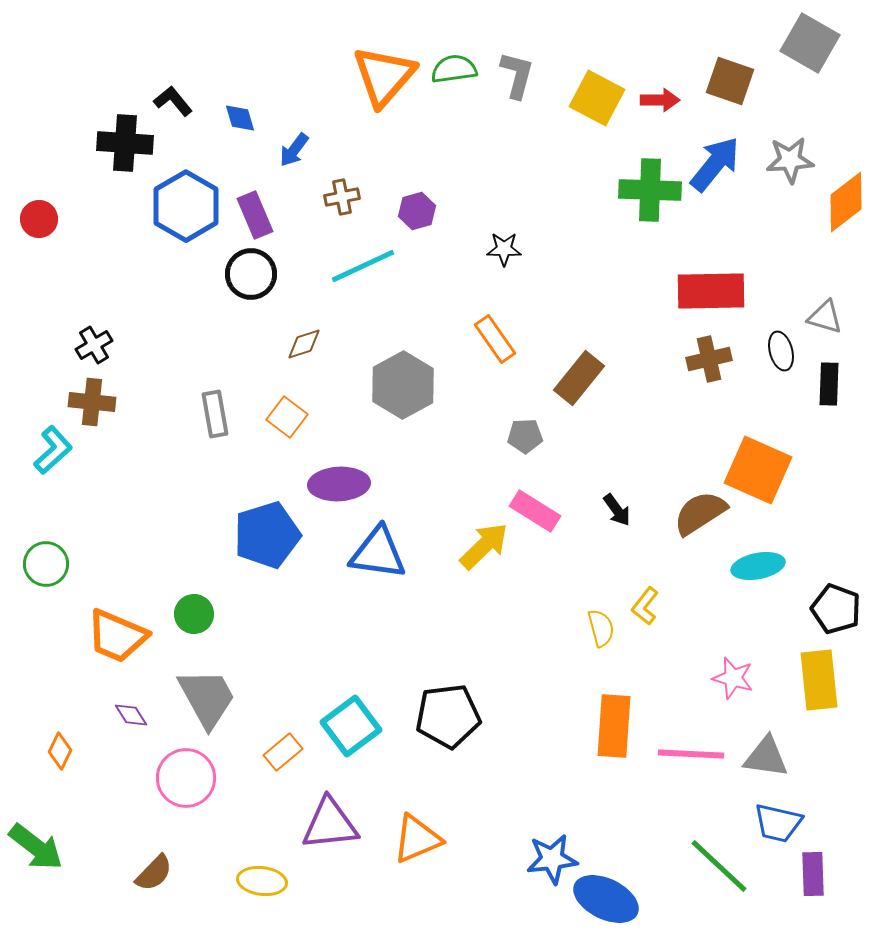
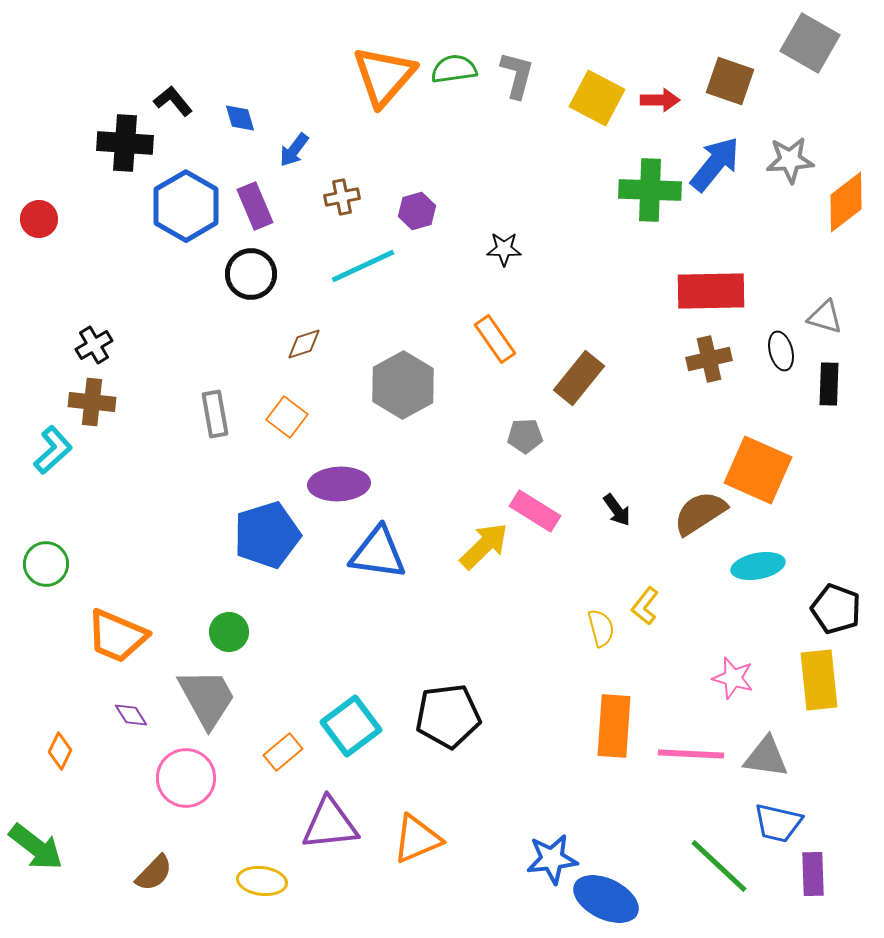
purple rectangle at (255, 215): moved 9 px up
green circle at (194, 614): moved 35 px right, 18 px down
